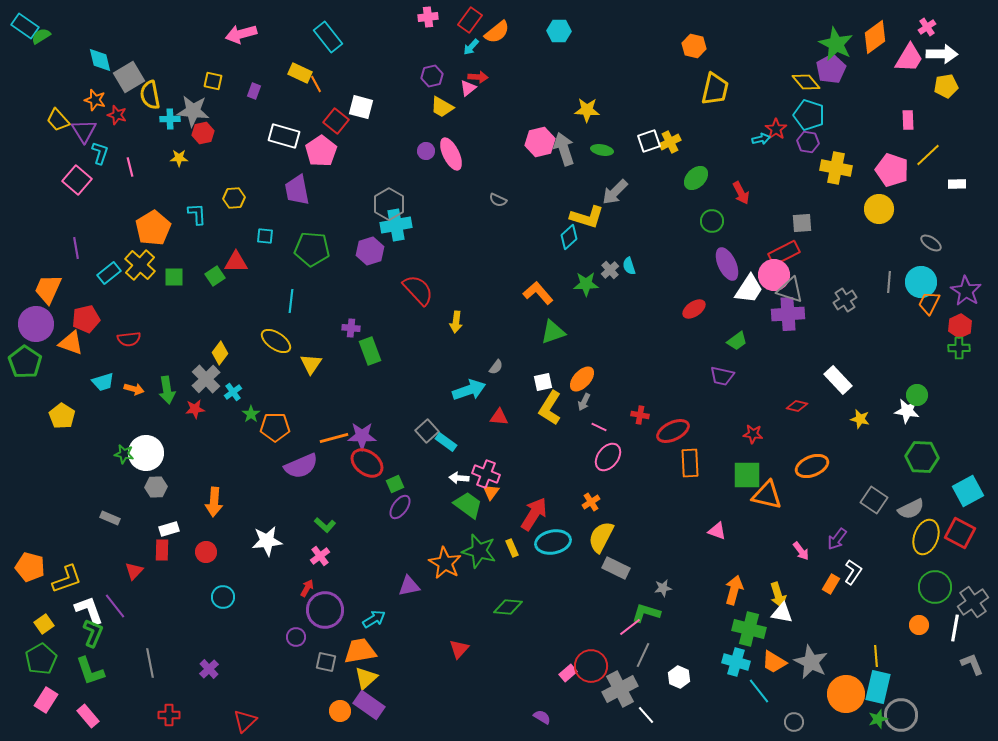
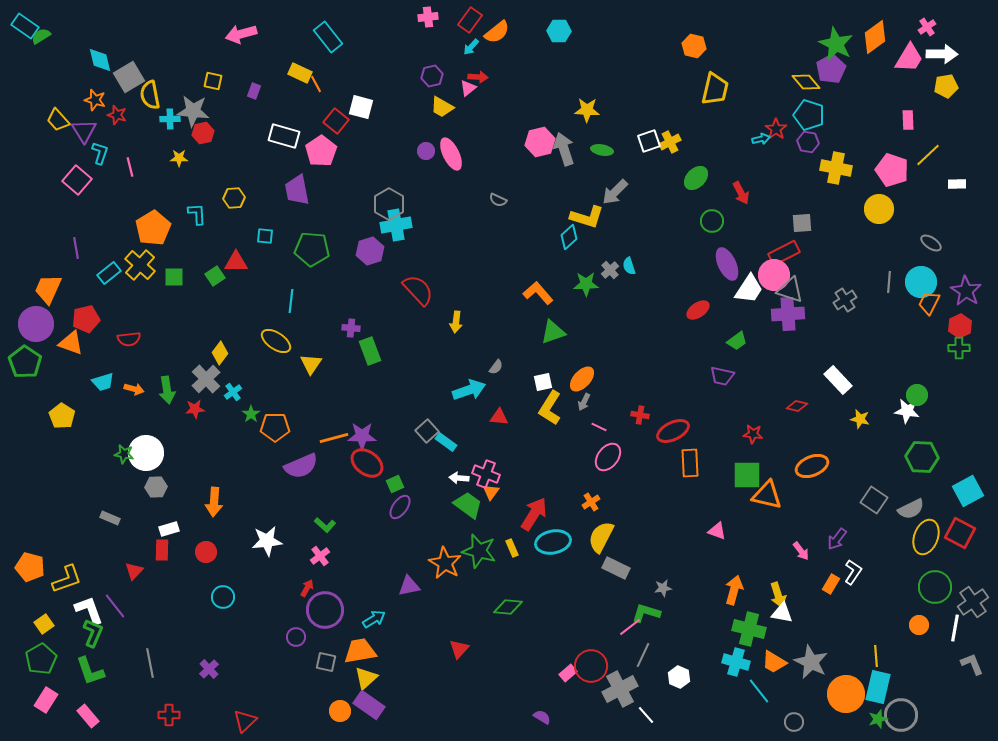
red ellipse at (694, 309): moved 4 px right, 1 px down
